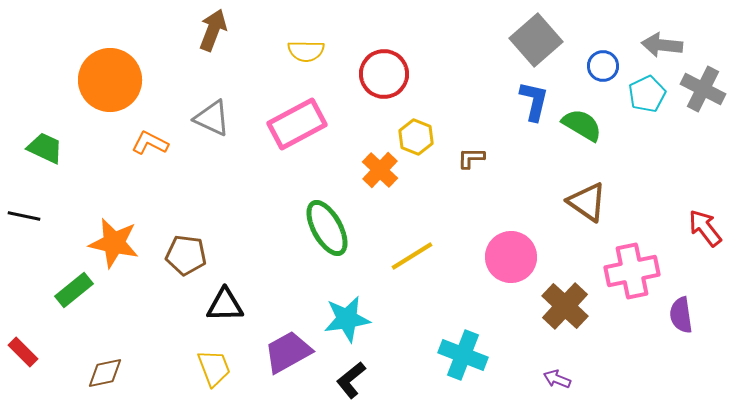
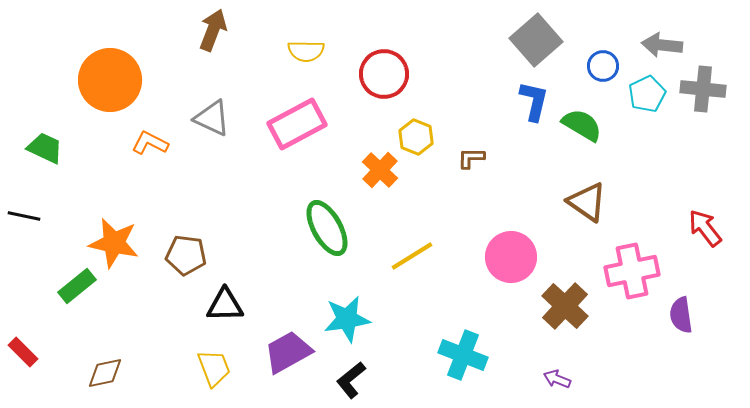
gray cross: rotated 21 degrees counterclockwise
green rectangle: moved 3 px right, 4 px up
